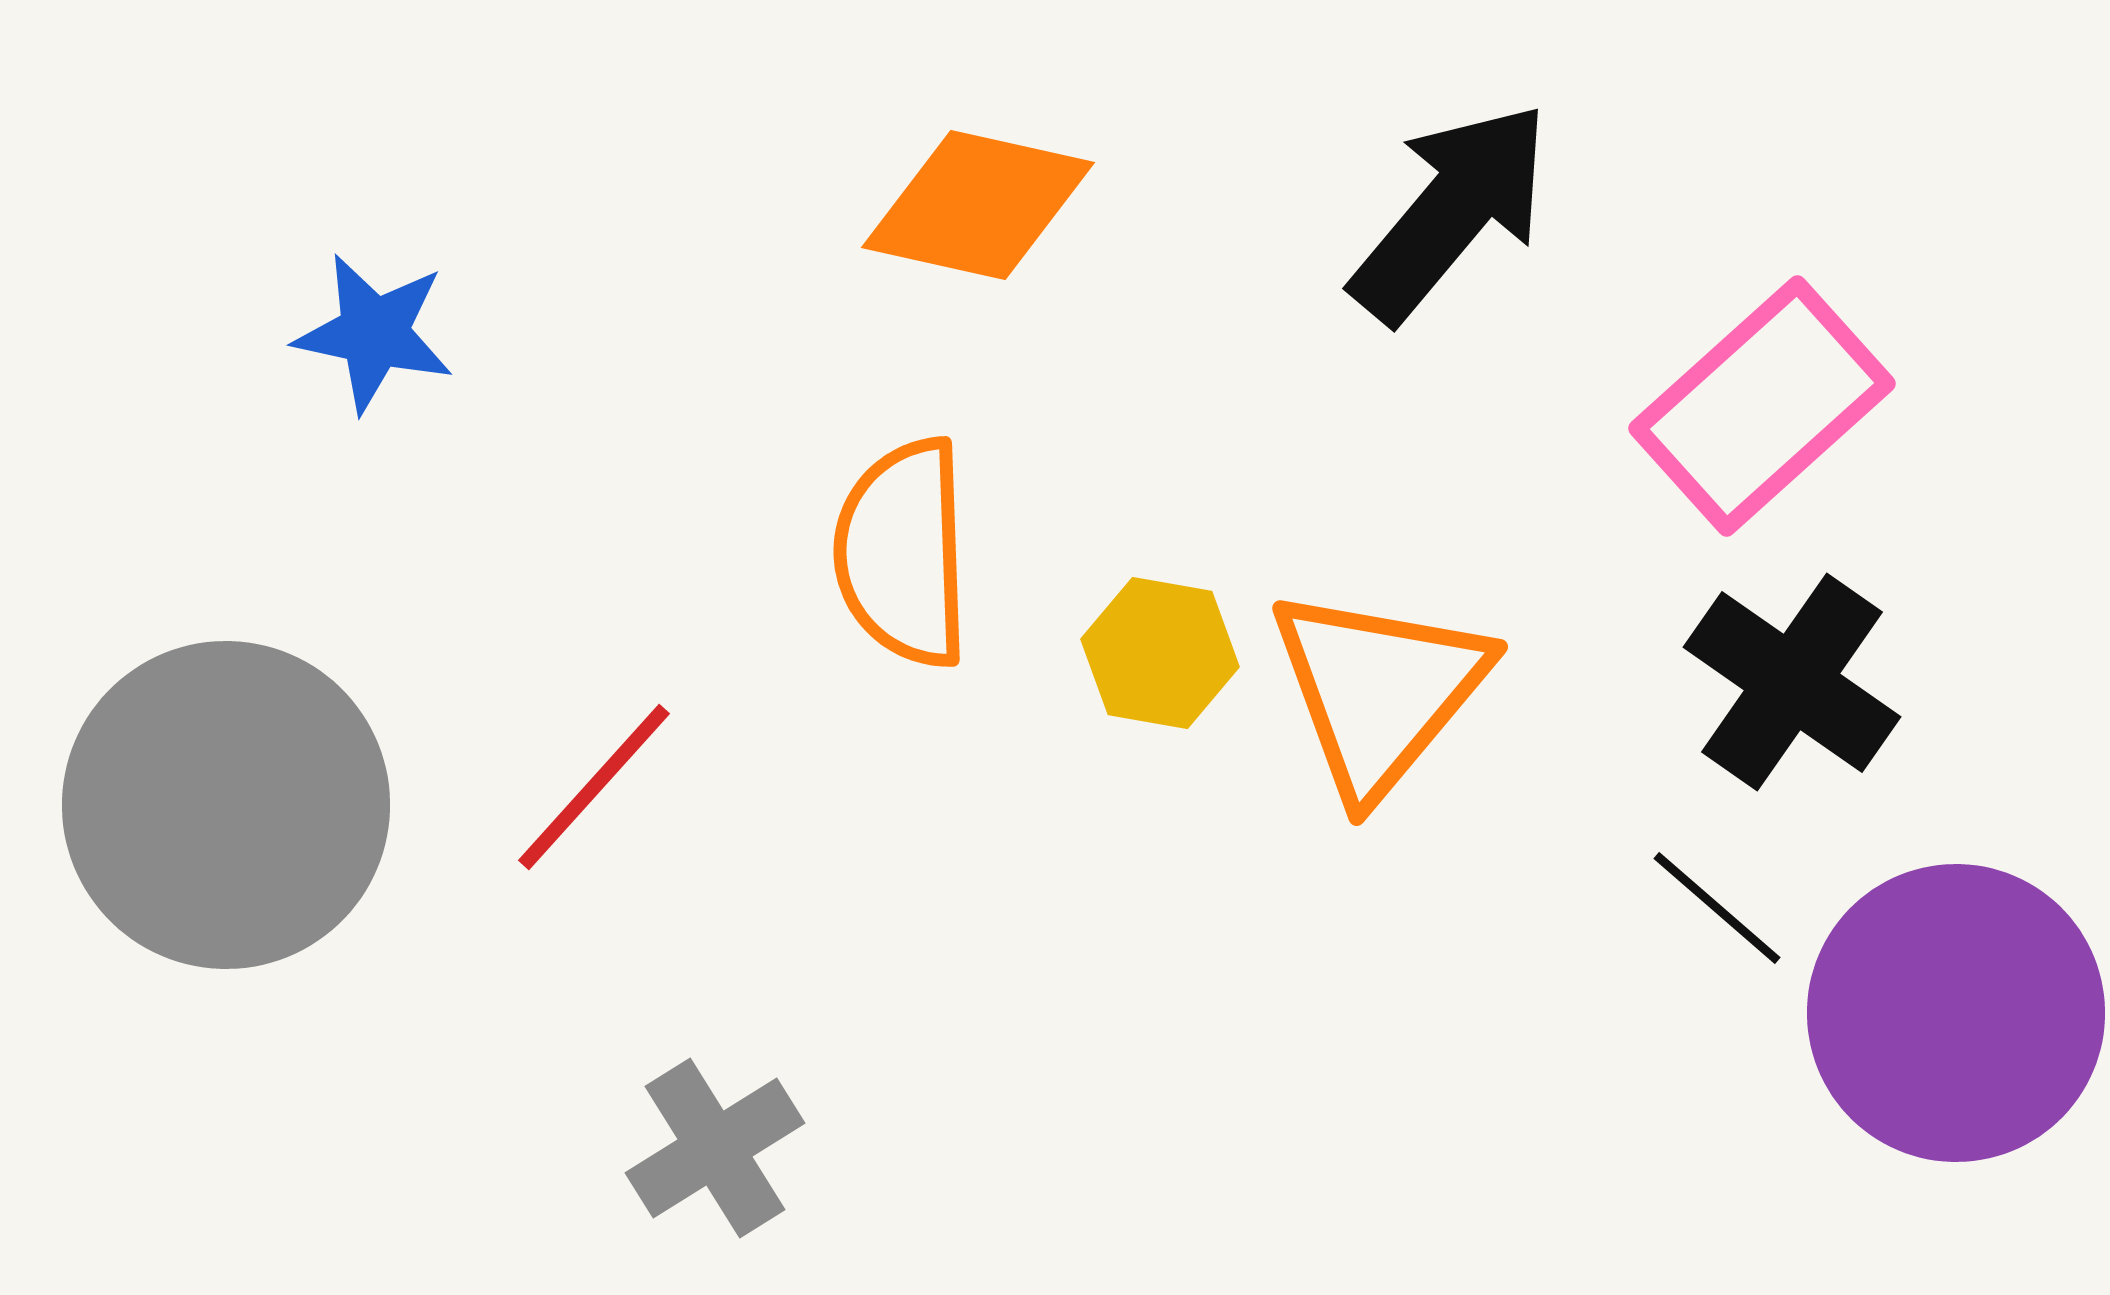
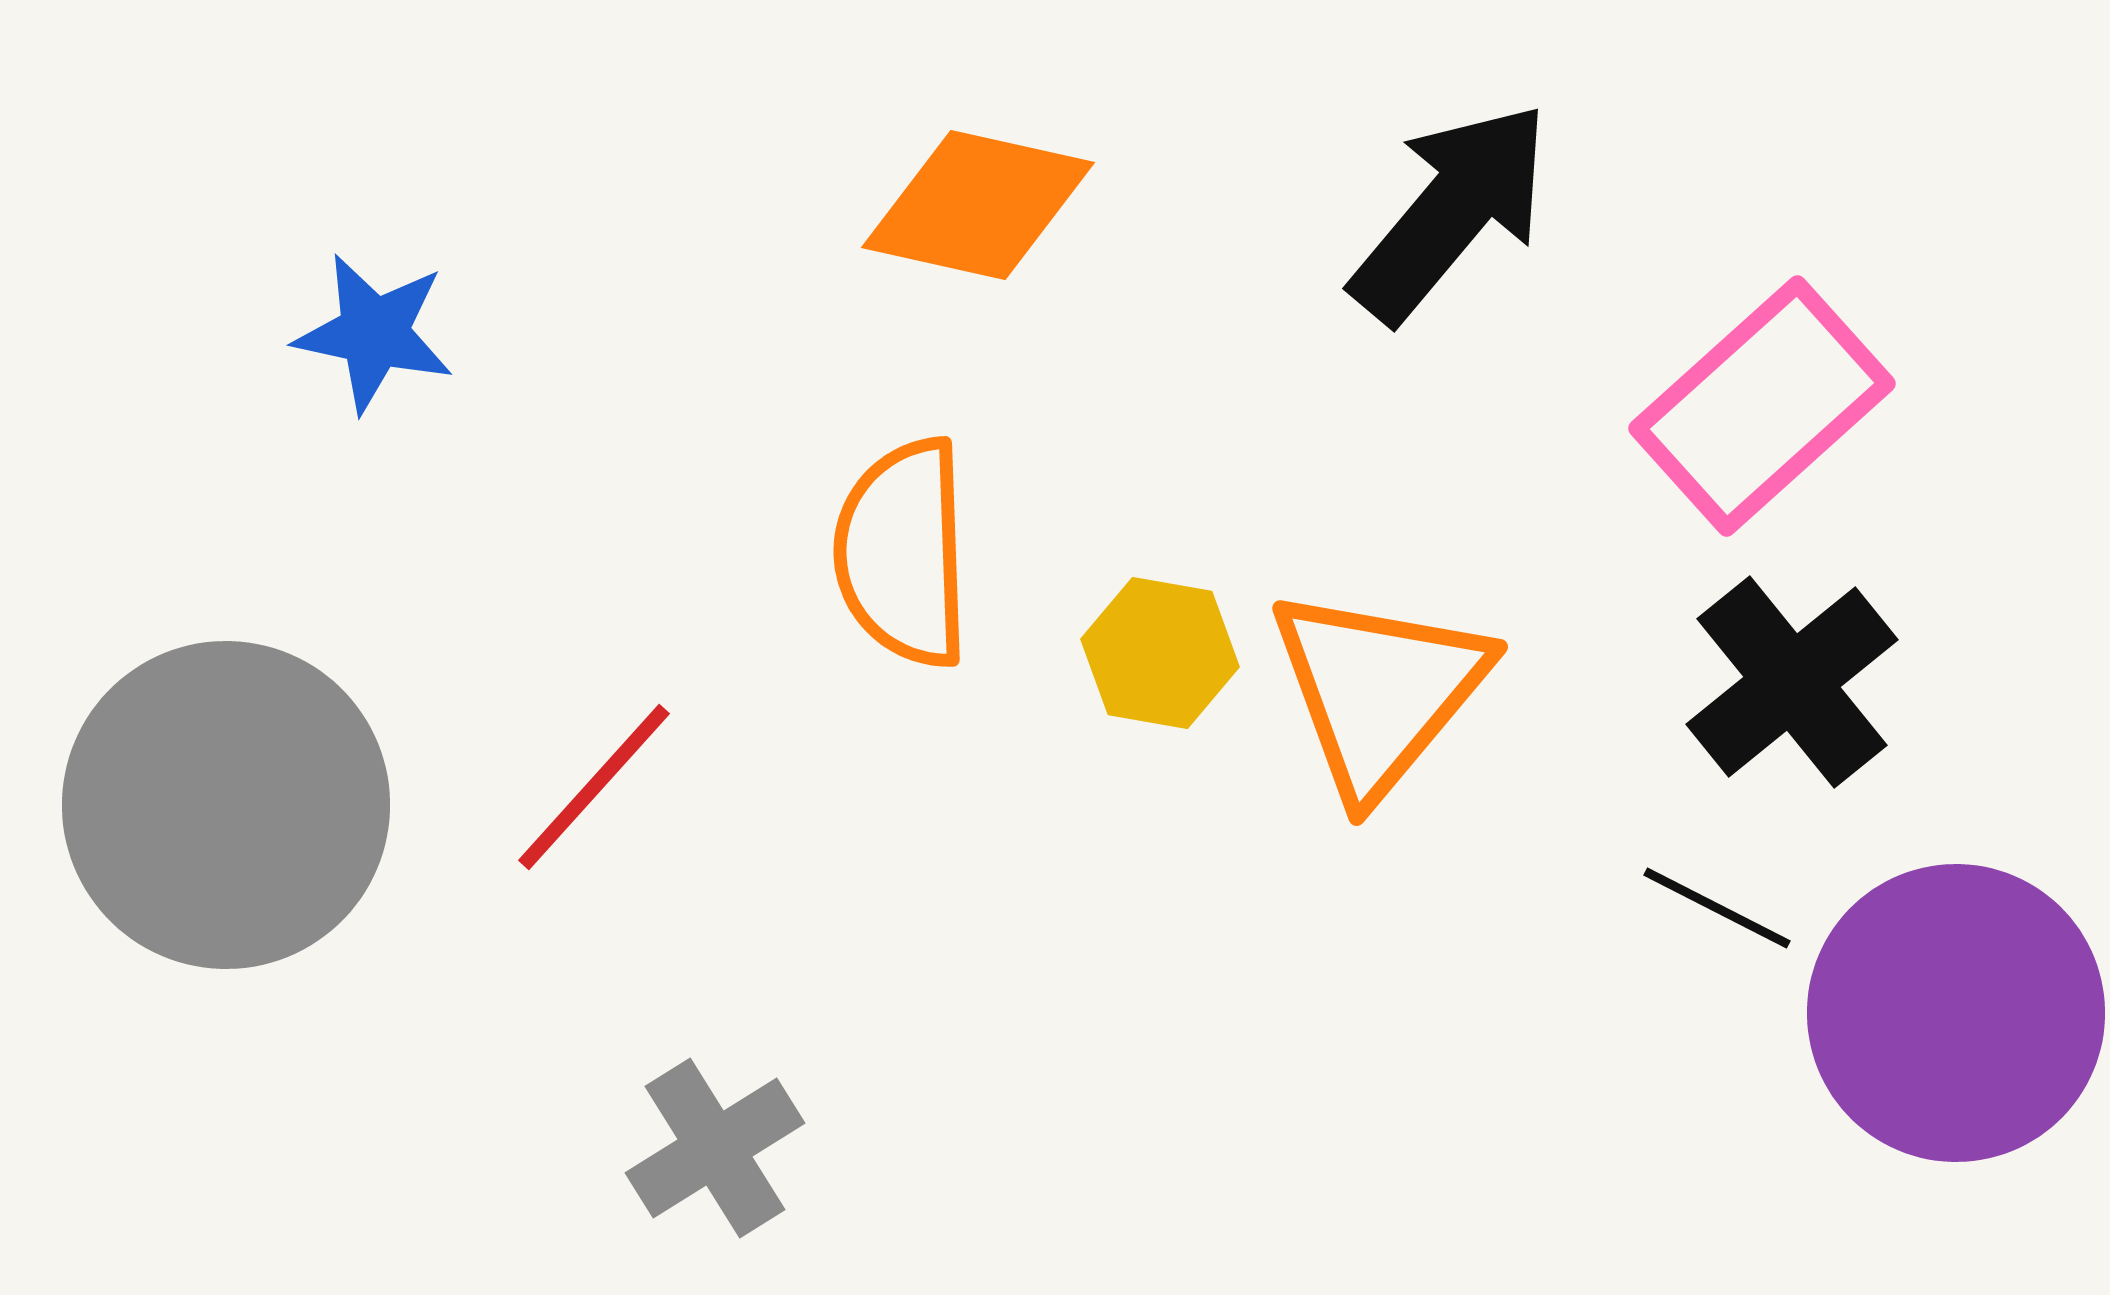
black cross: rotated 16 degrees clockwise
black line: rotated 14 degrees counterclockwise
